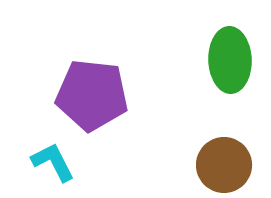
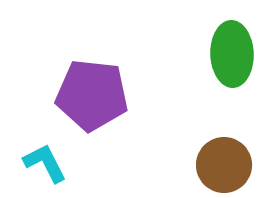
green ellipse: moved 2 px right, 6 px up
cyan L-shape: moved 8 px left, 1 px down
